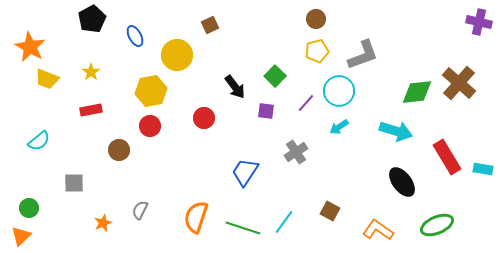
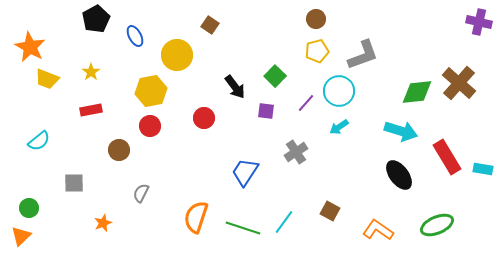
black pentagon at (92, 19): moved 4 px right
brown square at (210, 25): rotated 30 degrees counterclockwise
cyan arrow at (396, 131): moved 5 px right
black ellipse at (402, 182): moved 3 px left, 7 px up
gray semicircle at (140, 210): moved 1 px right, 17 px up
